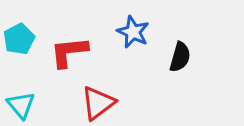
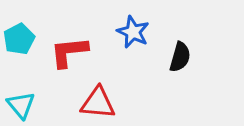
red triangle: rotated 42 degrees clockwise
